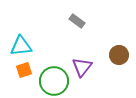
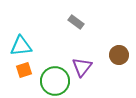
gray rectangle: moved 1 px left, 1 px down
green circle: moved 1 px right
